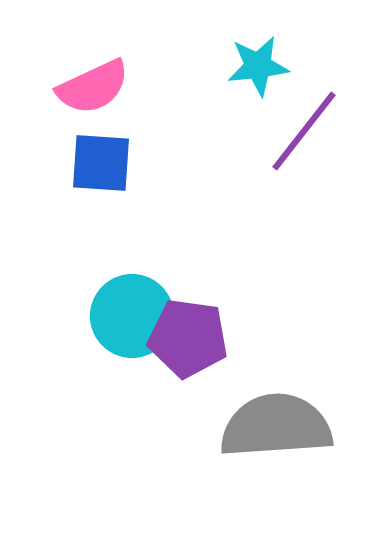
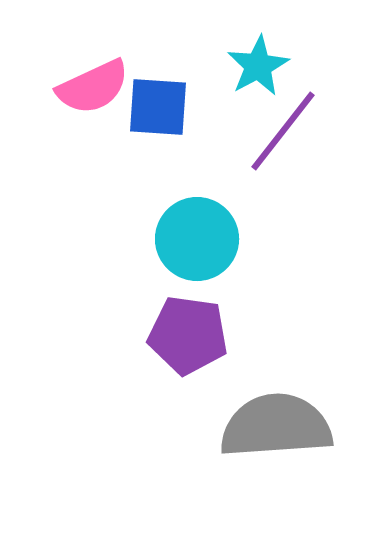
cyan star: rotated 22 degrees counterclockwise
purple line: moved 21 px left
blue square: moved 57 px right, 56 px up
cyan circle: moved 65 px right, 77 px up
purple pentagon: moved 3 px up
